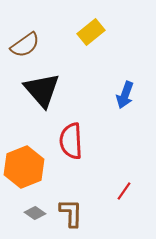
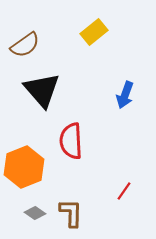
yellow rectangle: moved 3 px right
